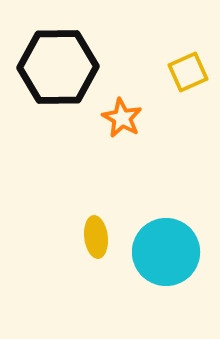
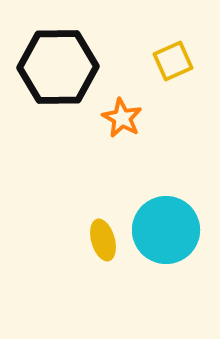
yellow square: moved 15 px left, 11 px up
yellow ellipse: moved 7 px right, 3 px down; rotated 9 degrees counterclockwise
cyan circle: moved 22 px up
